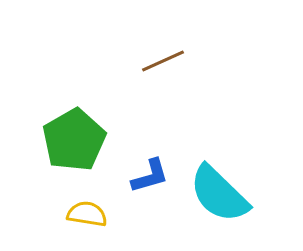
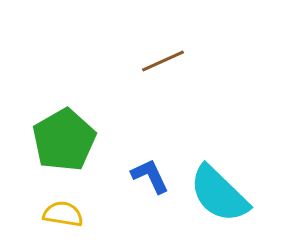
green pentagon: moved 10 px left
blue L-shape: rotated 99 degrees counterclockwise
yellow semicircle: moved 24 px left
